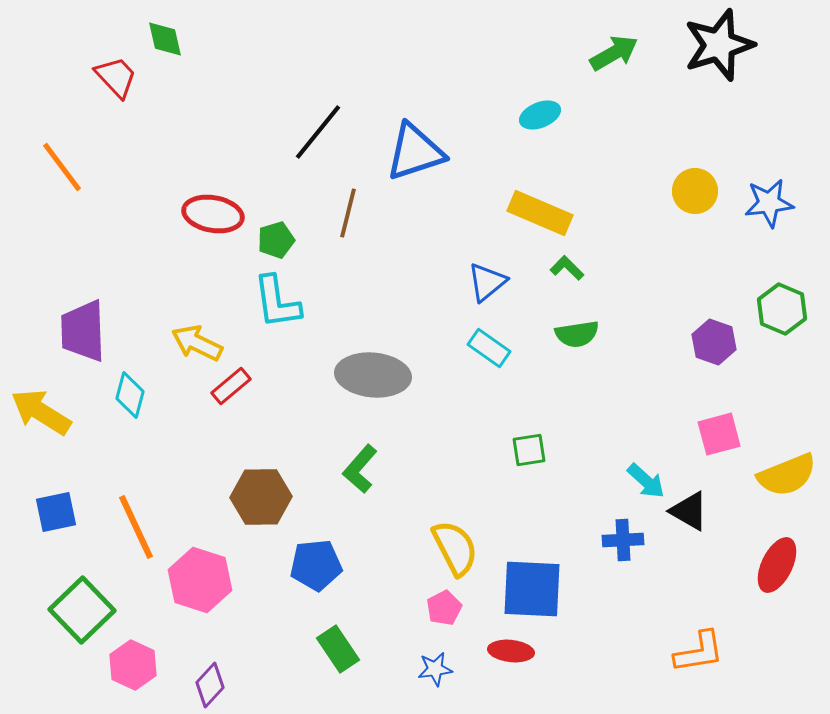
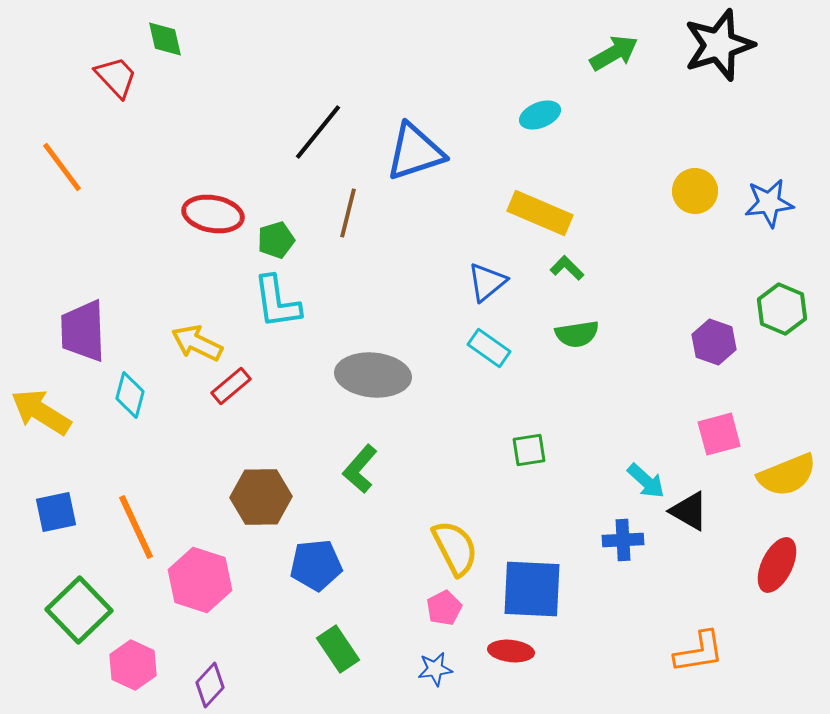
green square at (82, 610): moved 3 px left
